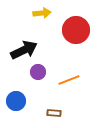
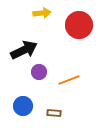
red circle: moved 3 px right, 5 px up
purple circle: moved 1 px right
blue circle: moved 7 px right, 5 px down
